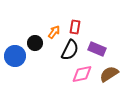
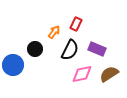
red rectangle: moved 1 px right, 3 px up; rotated 16 degrees clockwise
black circle: moved 6 px down
blue circle: moved 2 px left, 9 px down
